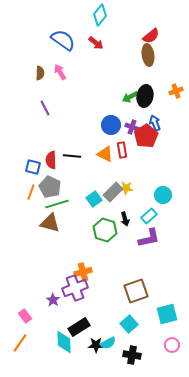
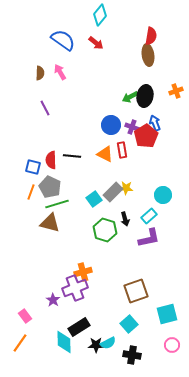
red semicircle at (151, 36): rotated 42 degrees counterclockwise
